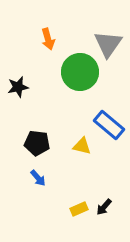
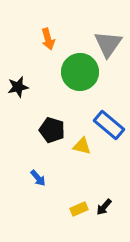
black pentagon: moved 15 px right, 13 px up; rotated 10 degrees clockwise
